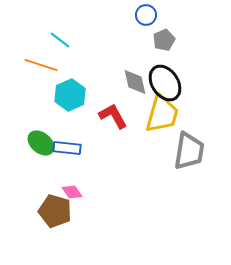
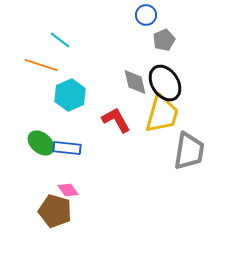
red L-shape: moved 3 px right, 4 px down
pink diamond: moved 4 px left, 2 px up
